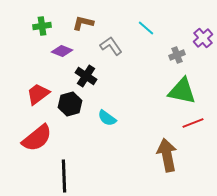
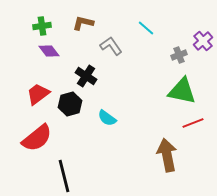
purple cross: moved 3 px down
purple diamond: moved 13 px left; rotated 30 degrees clockwise
gray cross: moved 2 px right
black line: rotated 12 degrees counterclockwise
